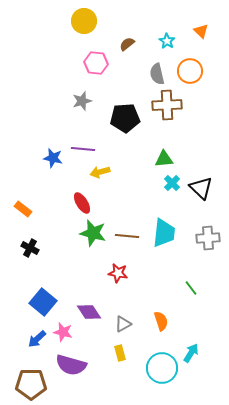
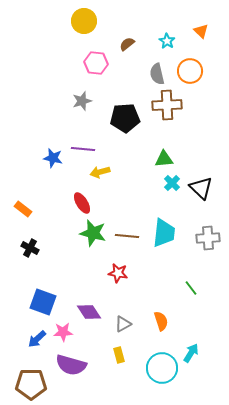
blue square: rotated 20 degrees counterclockwise
pink star: rotated 18 degrees counterclockwise
yellow rectangle: moved 1 px left, 2 px down
